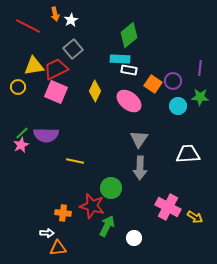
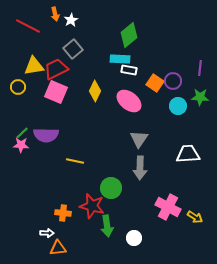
orange square: moved 2 px right, 1 px up
pink star: rotated 28 degrees clockwise
green arrow: rotated 145 degrees clockwise
